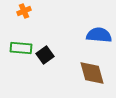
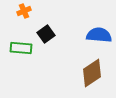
black square: moved 1 px right, 21 px up
brown diamond: rotated 72 degrees clockwise
